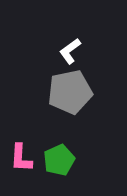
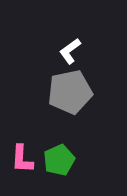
pink L-shape: moved 1 px right, 1 px down
